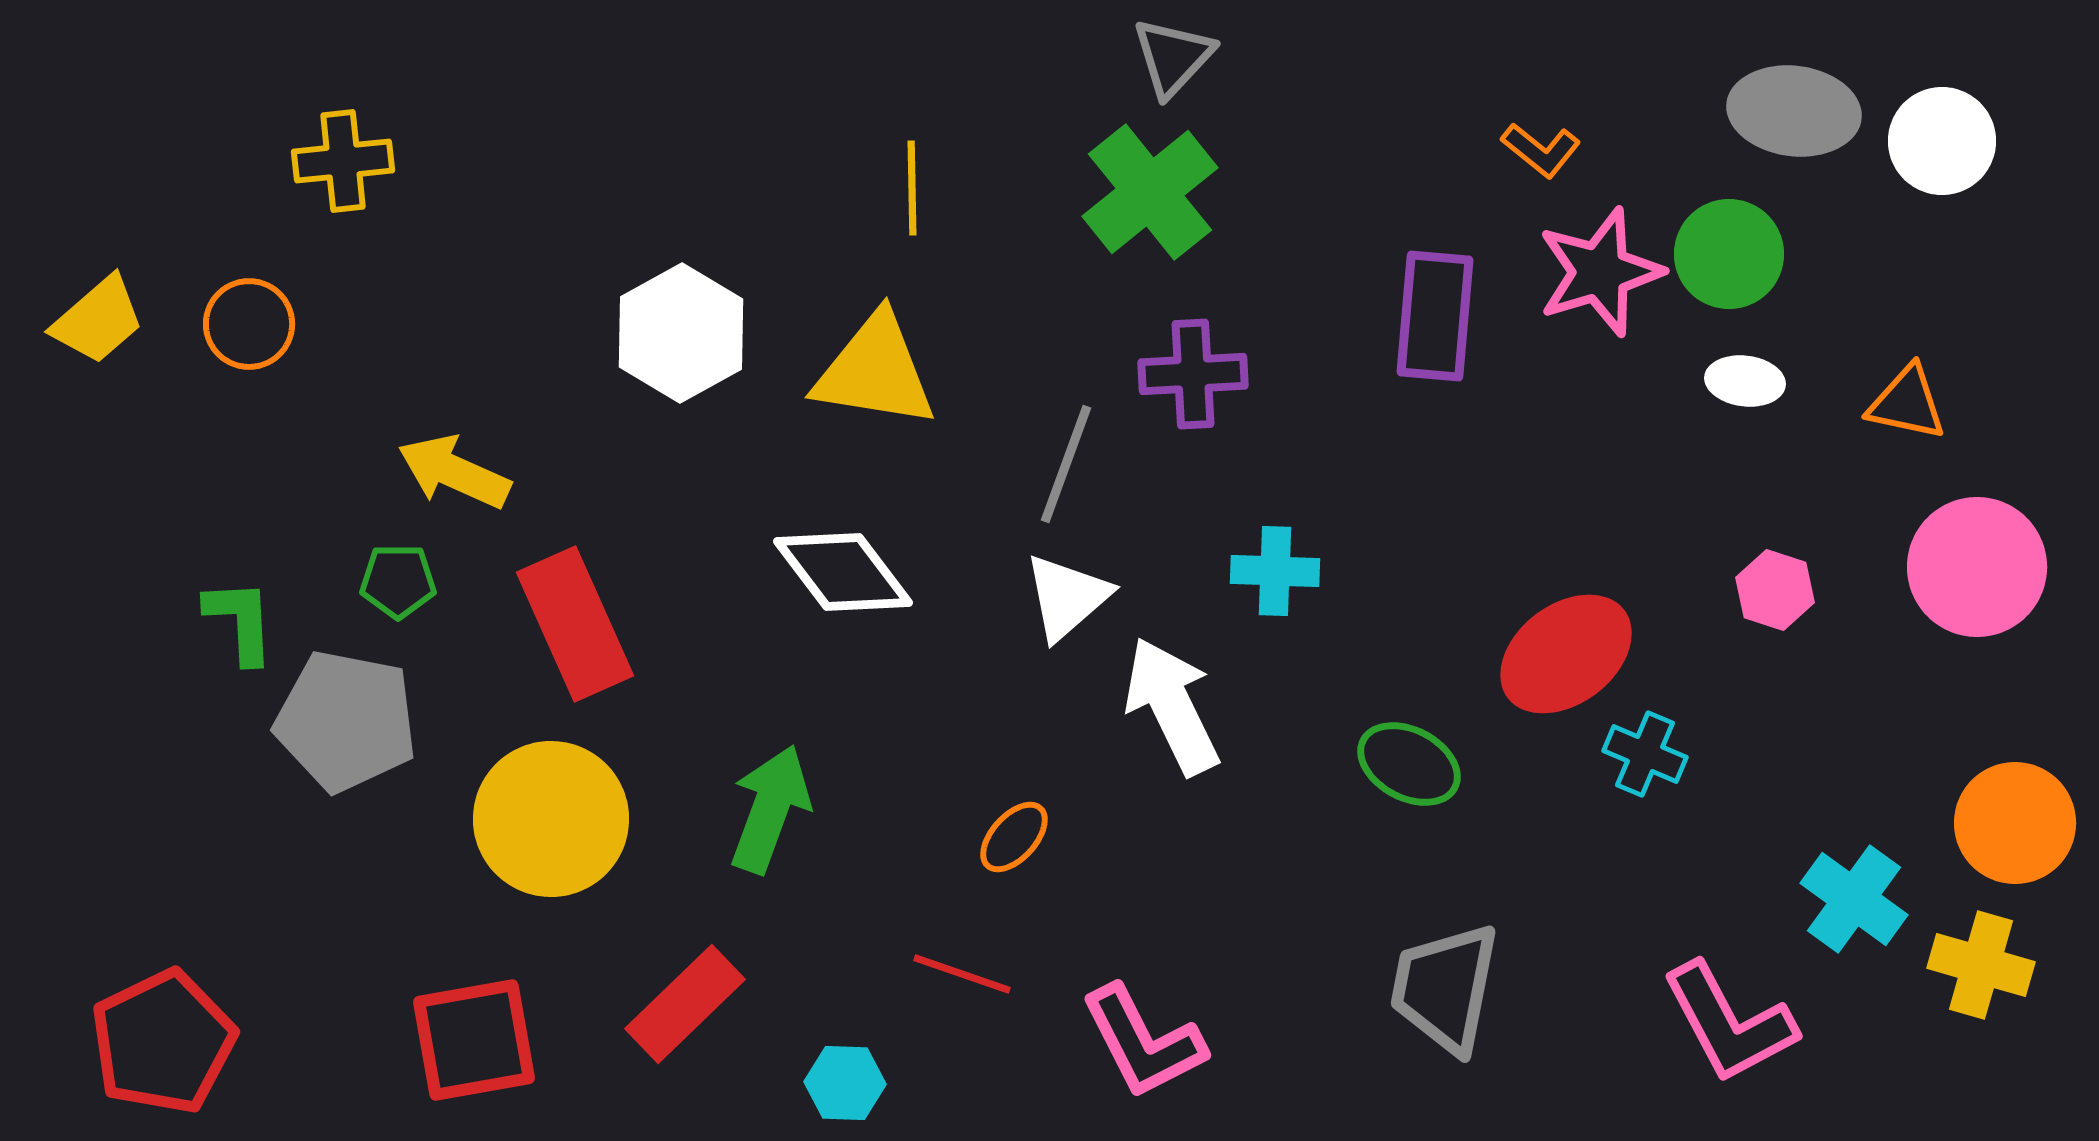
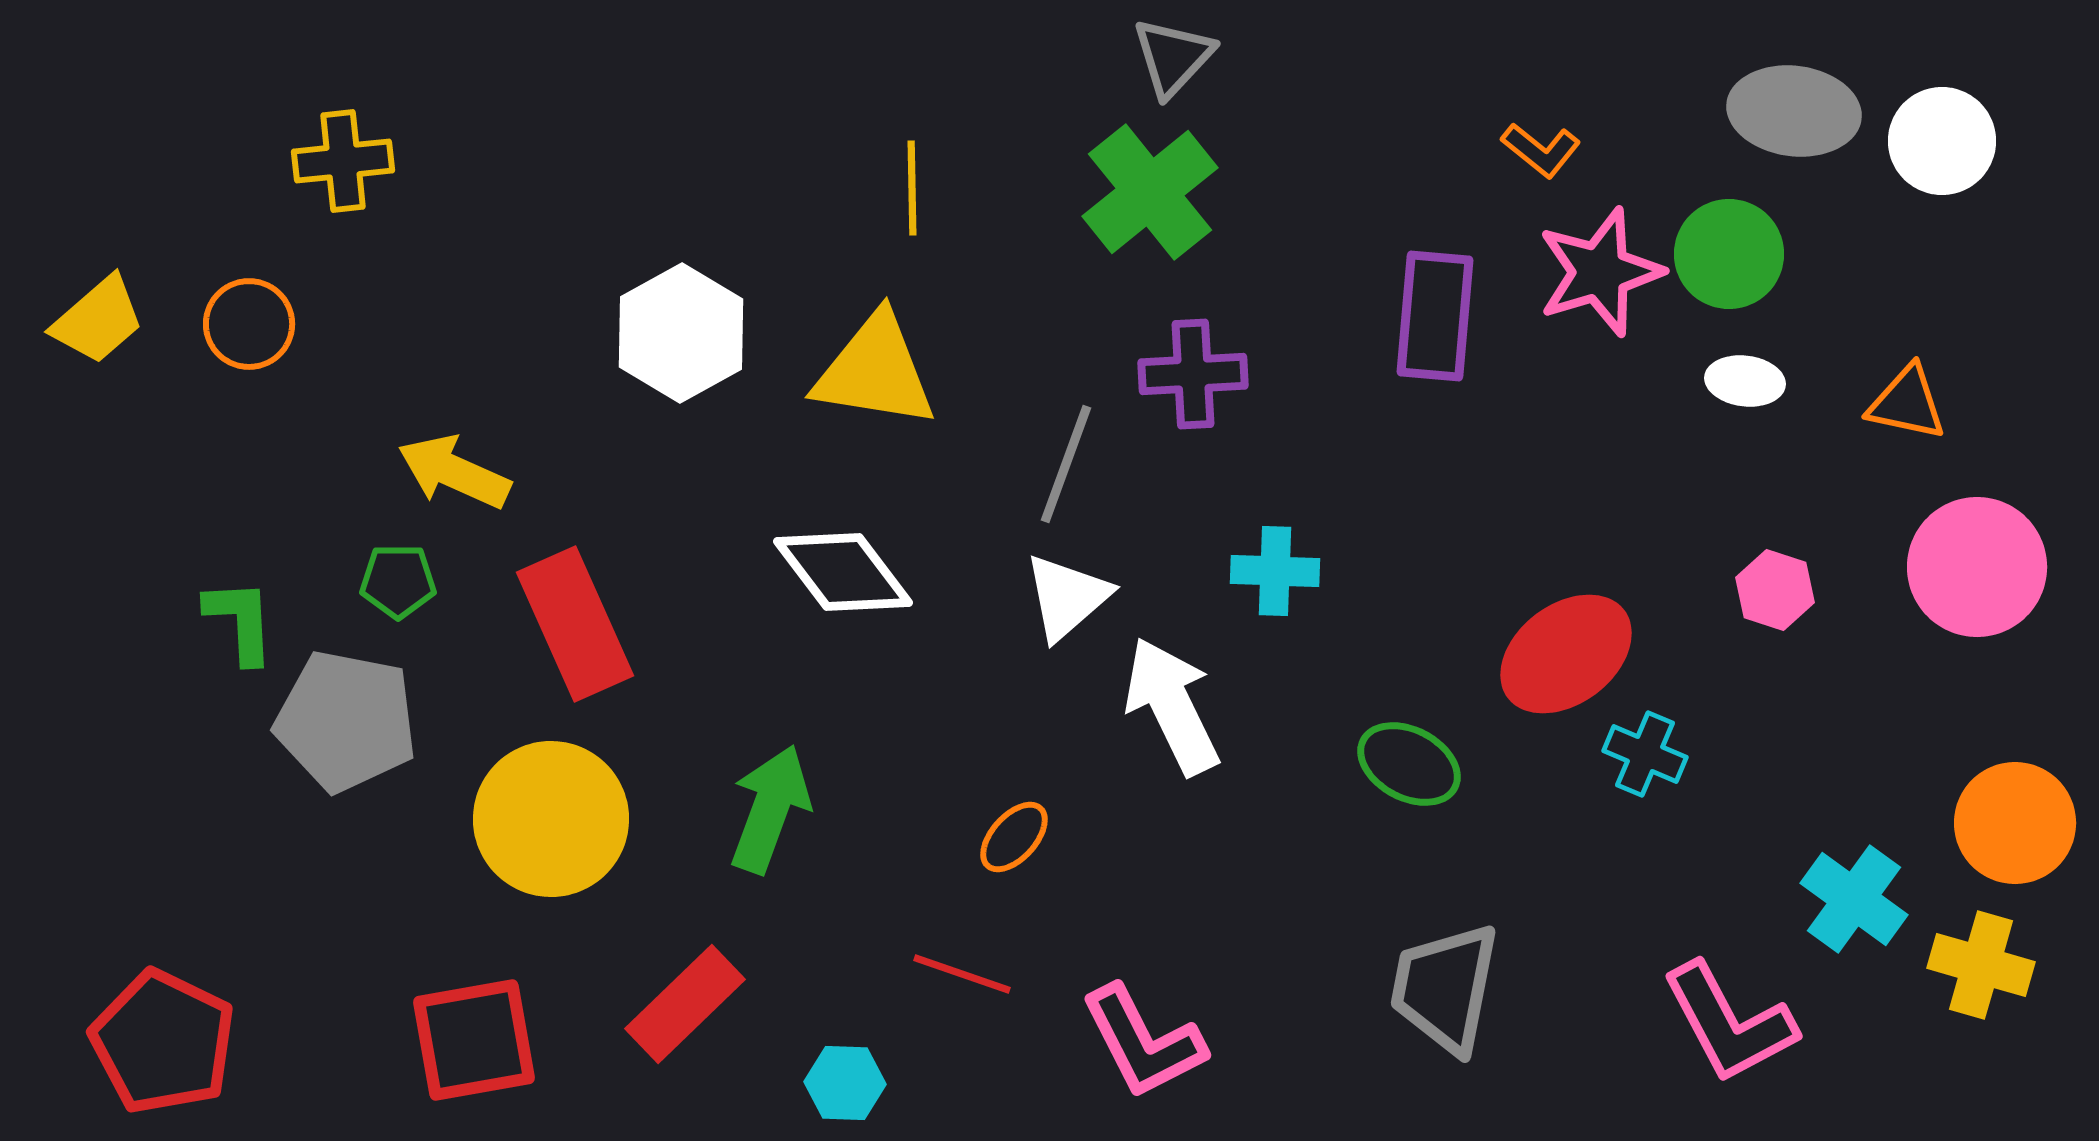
red pentagon at (163, 1042): rotated 20 degrees counterclockwise
